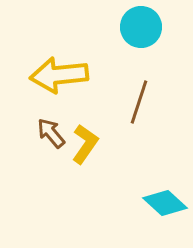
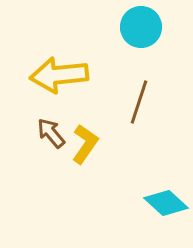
cyan diamond: moved 1 px right
